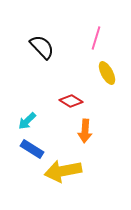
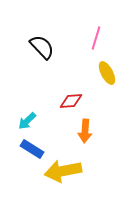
red diamond: rotated 35 degrees counterclockwise
